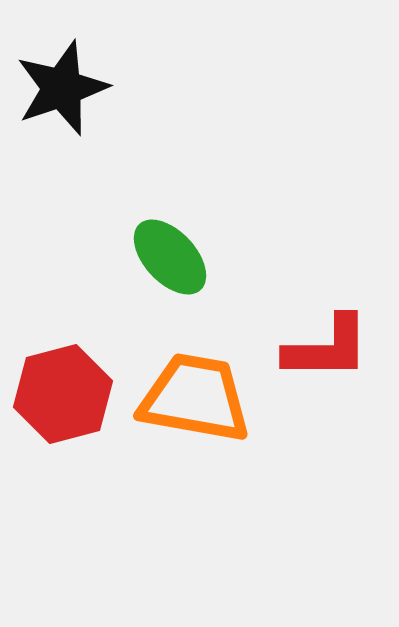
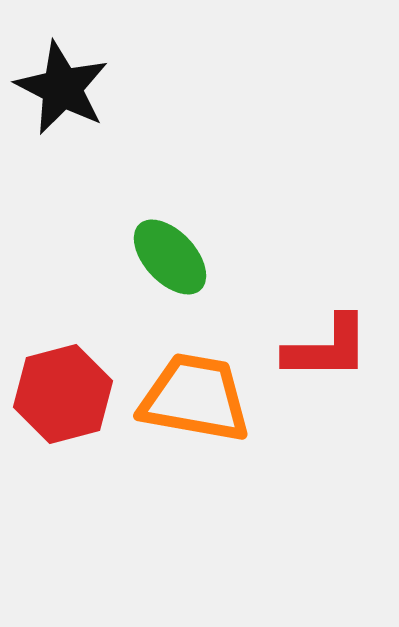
black star: rotated 26 degrees counterclockwise
